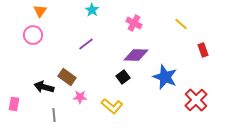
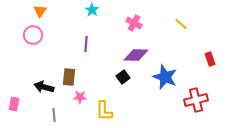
purple line: rotated 49 degrees counterclockwise
red rectangle: moved 7 px right, 9 px down
brown rectangle: moved 2 px right; rotated 60 degrees clockwise
red cross: rotated 30 degrees clockwise
yellow L-shape: moved 8 px left, 5 px down; rotated 50 degrees clockwise
